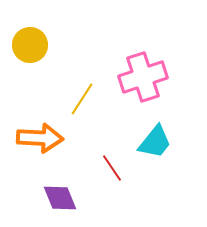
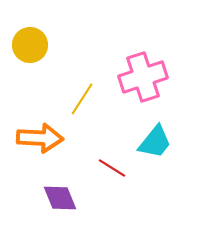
red line: rotated 24 degrees counterclockwise
